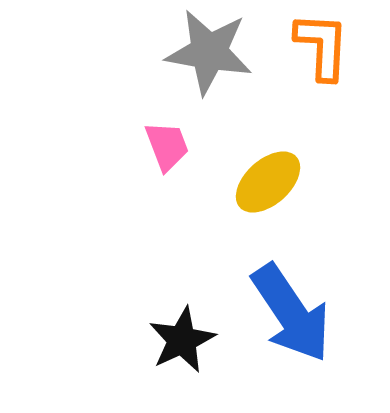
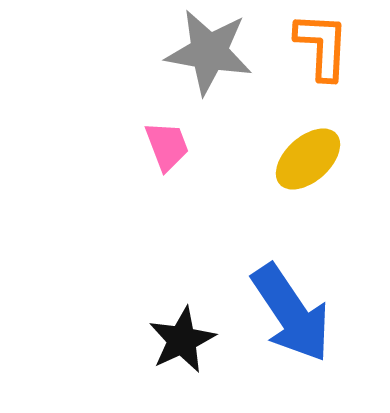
yellow ellipse: moved 40 px right, 23 px up
